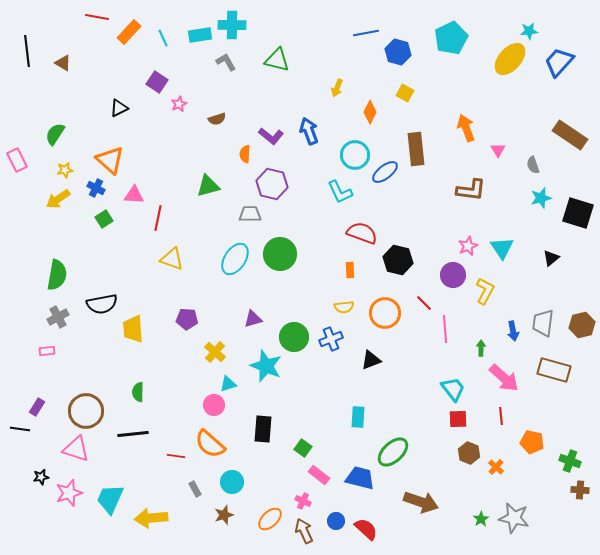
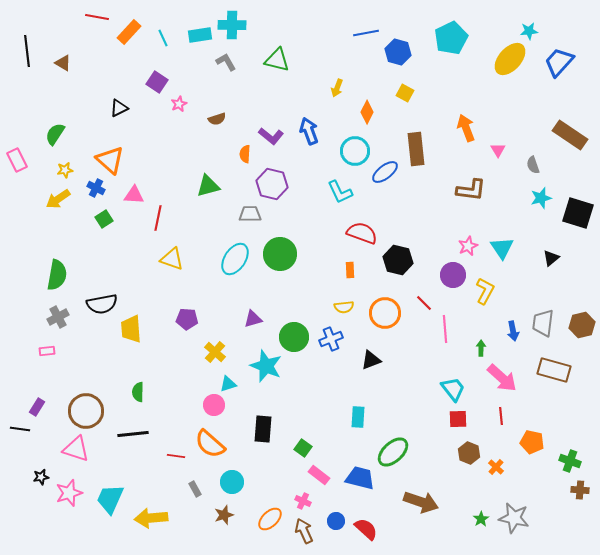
orange diamond at (370, 112): moved 3 px left
cyan circle at (355, 155): moved 4 px up
yellow trapezoid at (133, 329): moved 2 px left
pink arrow at (504, 378): moved 2 px left
